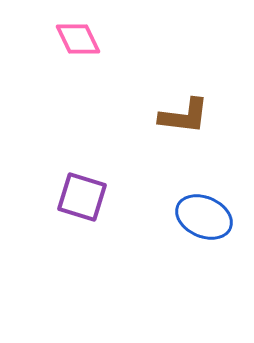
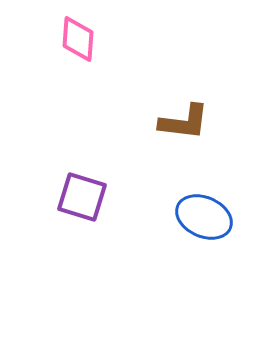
pink diamond: rotated 30 degrees clockwise
brown L-shape: moved 6 px down
